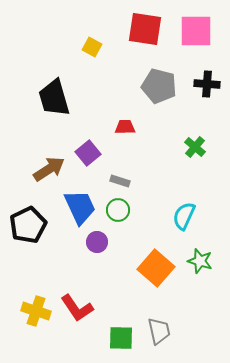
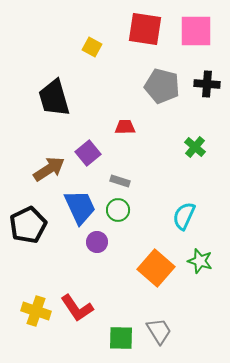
gray pentagon: moved 3 px right
gray trapezoid: rotated 20 degrees counterclockwise
